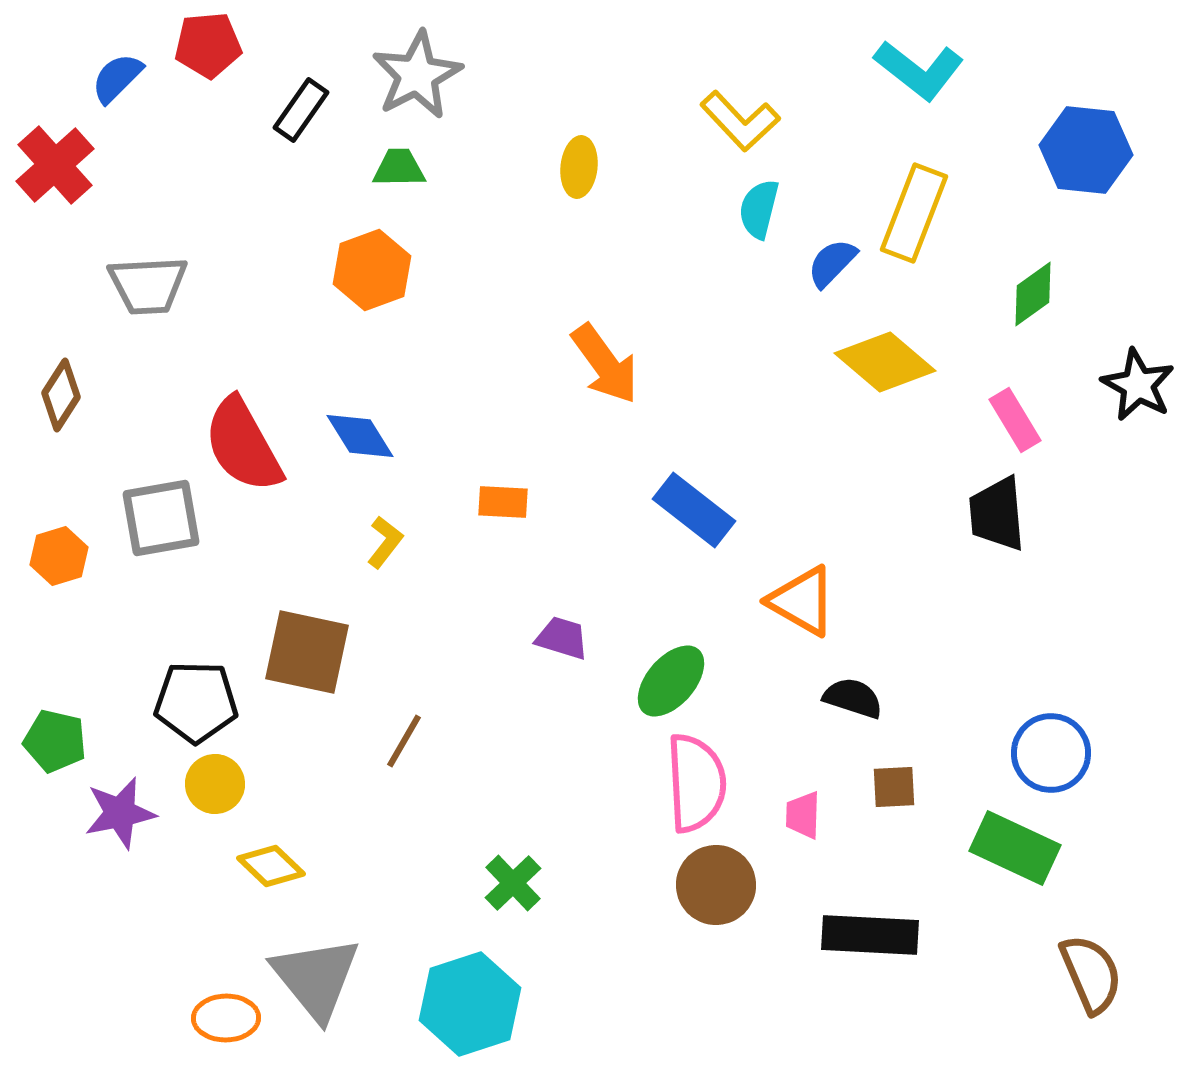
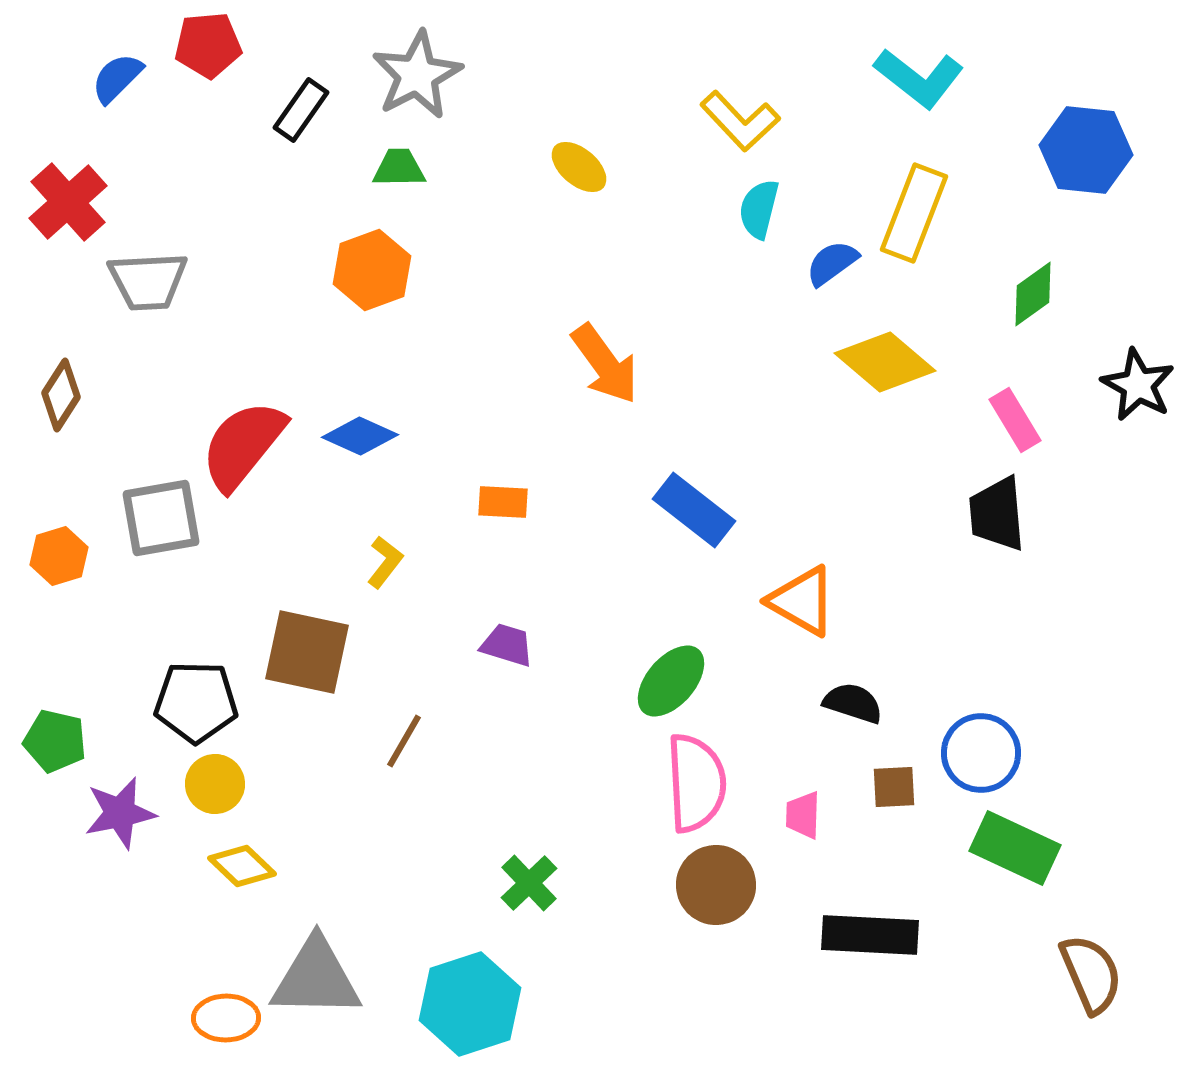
cyan L-shape at (919, 70): moved 8 px down
red cross at (55, 165): moved 13 px right, 37 px down
yellow ellipse at (579, 167): rotated 56 degrees counterclockwise
blue semicircle at (832, 263): rotated 10 degrees clockwise
gray trapezoid at (148, 285): moved 4 px up
blue diamond at (360, 436): rotated 34 degrees counterclockwise
red semicircle at (243, 445): rotated 68 degrees clockwise
yellow L-shape at (385, 542): moved 20 px down
purple trapezoid at (562, 638): moved 55 px left, 7 px down
black semicircle at (853, 698): moved 5 px down
blue circle at (1051, 753): moved 70 px left
yellow diamond at (271, 866): moved 29 px left
green cross at (513, 883): moved 16 px right
gray triangle at (316, 978): rotated 50 degrees counterclockwise
